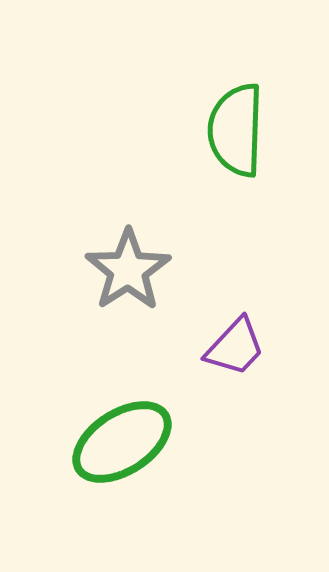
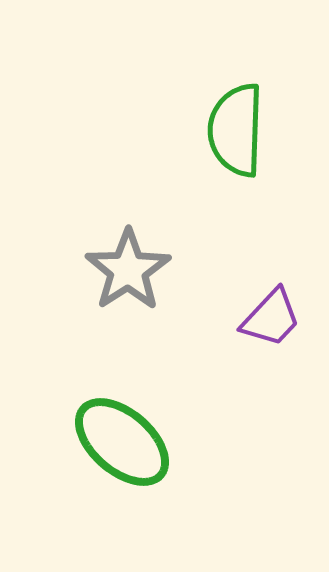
purple trapezoid: moved 36 px right, 29 px up
green ellipse: rotated 74 degrees clockwise
